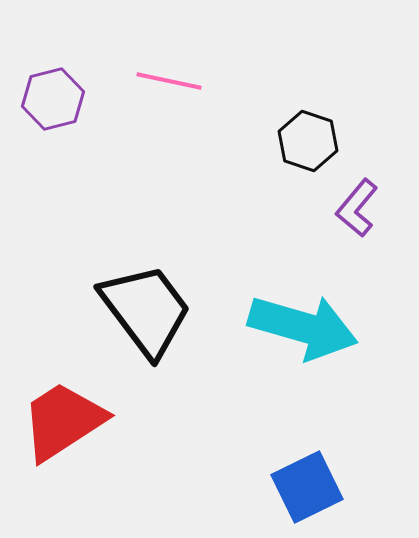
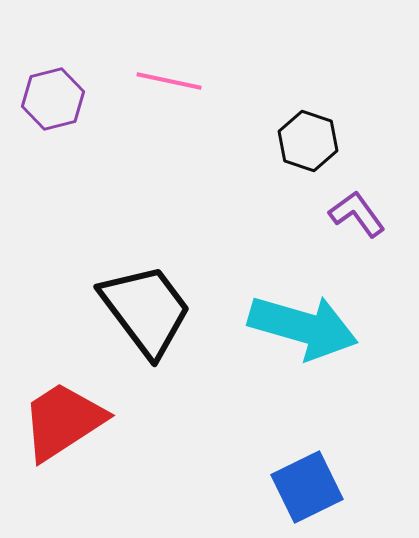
purple L-shape: moved 6 px down; rotated 104 degrees clockwise
